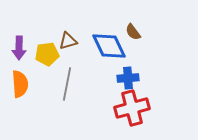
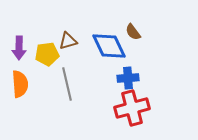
gray line: rotated 24 degrees counterclockwise
